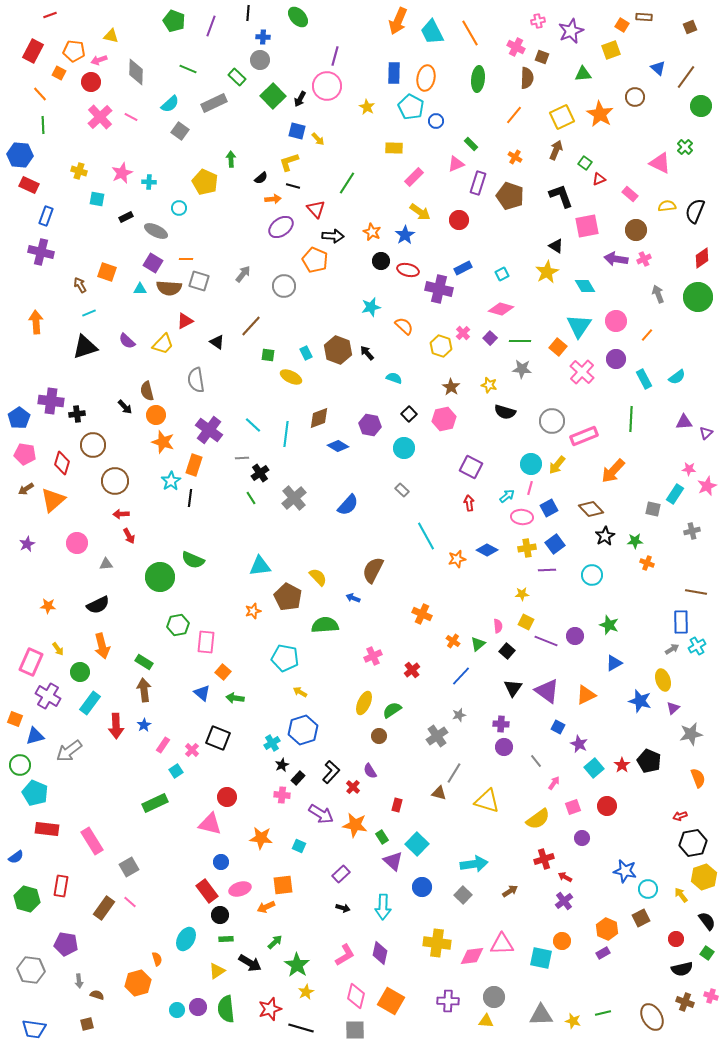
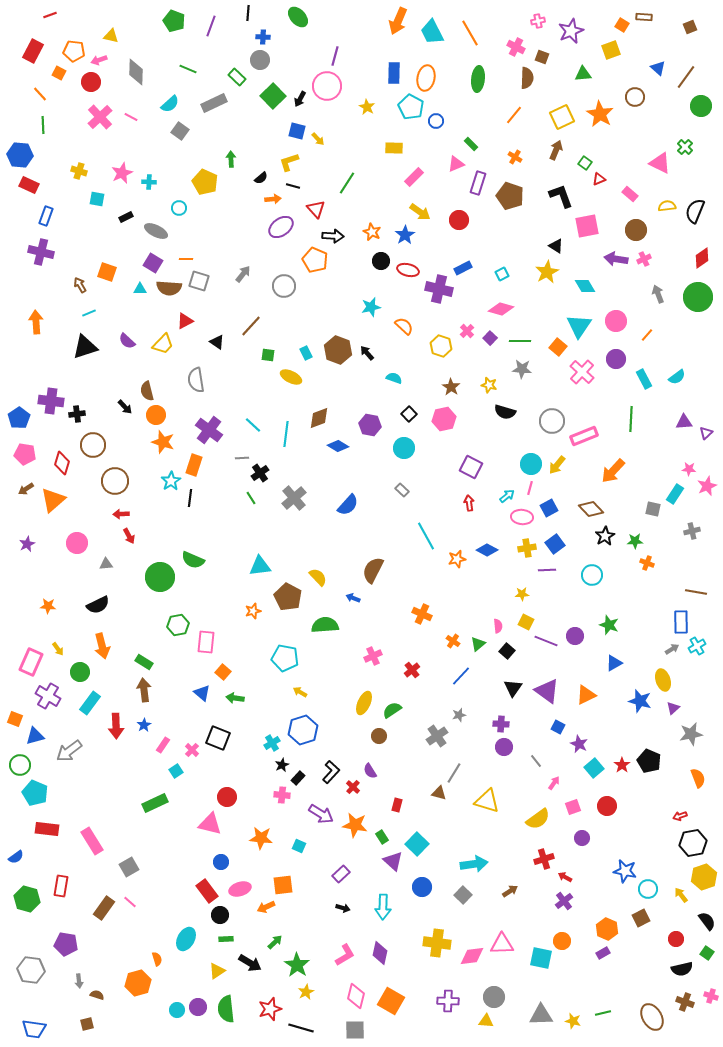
pink cross at (463, 333): moved 4 px right, 2 px up
